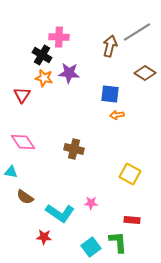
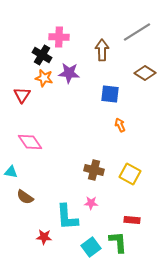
brown arrow: moved 8 px left, 4 px down; rotated 15 degrees counterclockwise
orange arrow: moved 3 px right, 10 px down; rotated 72 degrees clockwise
pink diamond: moved 7 px right
brown cross: moved 20 px right, 21 px down
cyan L-shape: moved 7 px right, 4 px down; rotated 52 degrees clockwise
